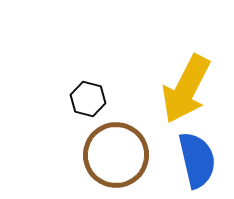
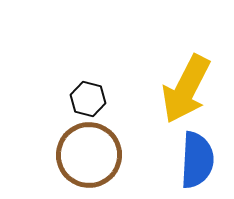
brown circle: moved 27 px left
blue semicircle: rotated 16 degrees clockwise
